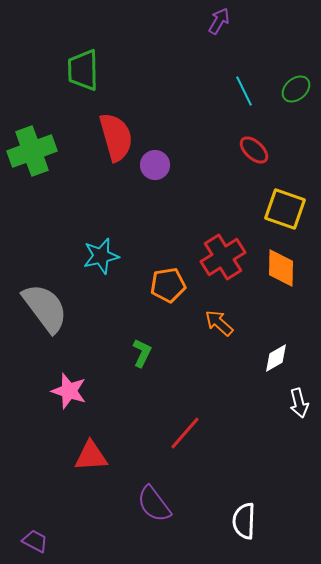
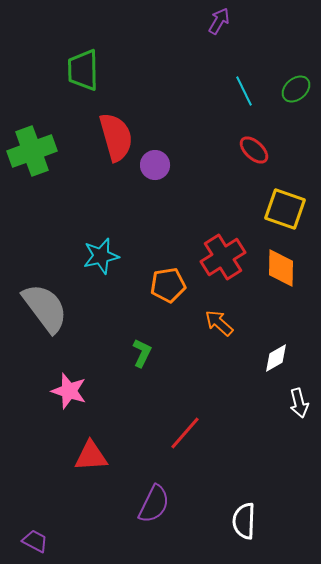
purple semicircle: rotated 117 degrees counterclockwise
